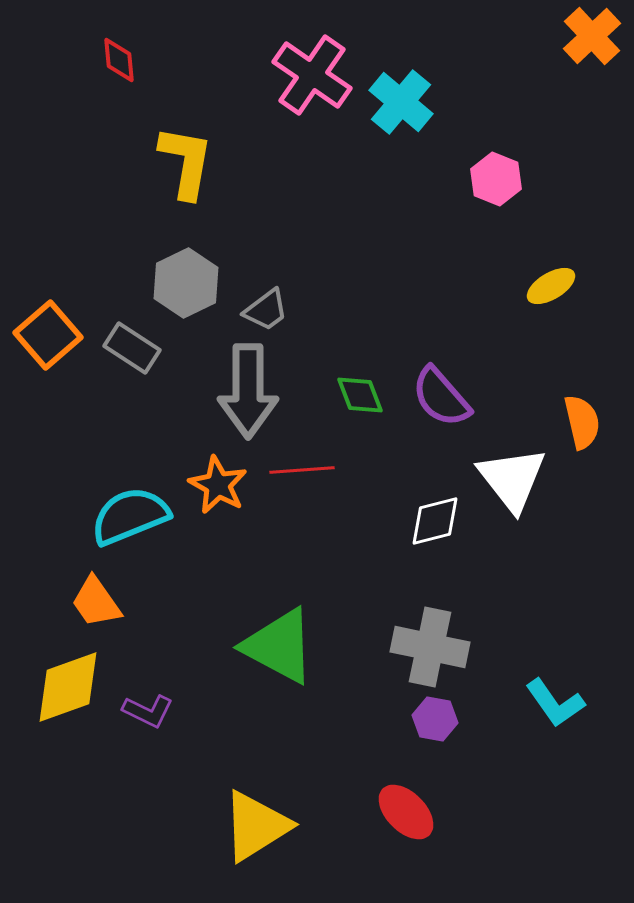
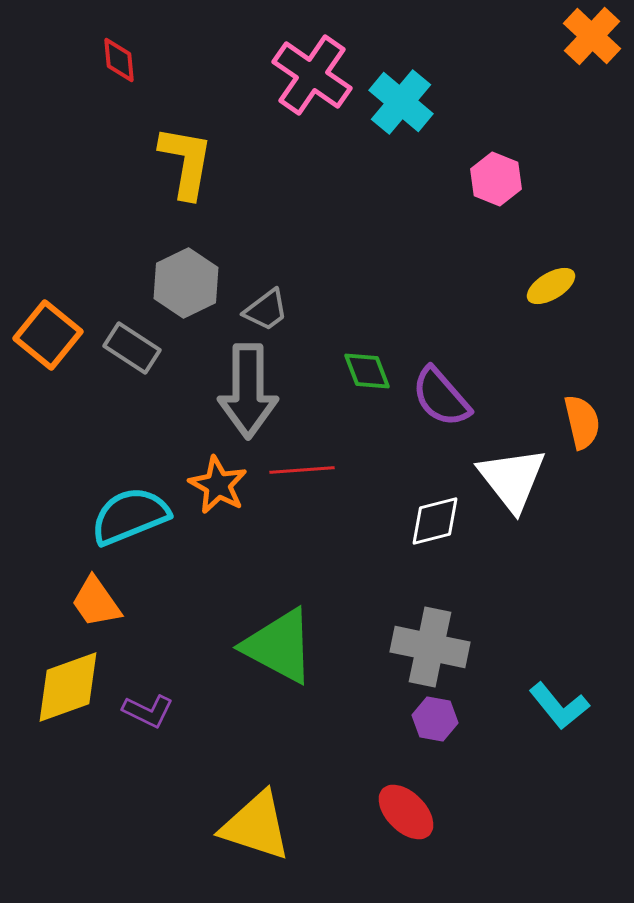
orange cross: rotated 4 degrees counterclockwise
orange square: rotated 10 degrees counterclockwise
green diamond: moved 7 px right, 24 px up
cyan L-shape: moved 4 px right, 3 px down; rotated 4 degrees counterclockwise
yellow triangle: rotated 50 degrees clockwise
